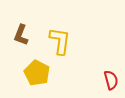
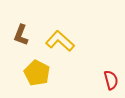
yellow L-shape: rotated 56 degrees counterclockwise
